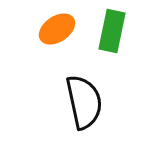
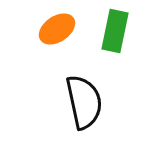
green rectangle: moved 3 px right
